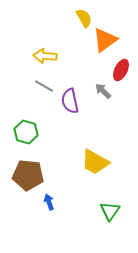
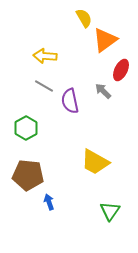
green hexagon: moved 4 px up; rotated 15 degrees clockwise
